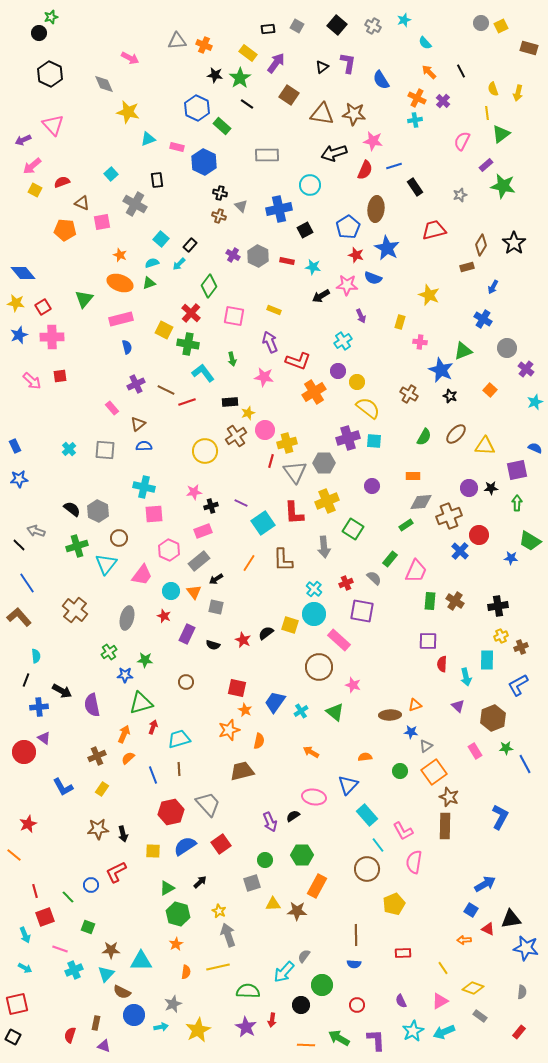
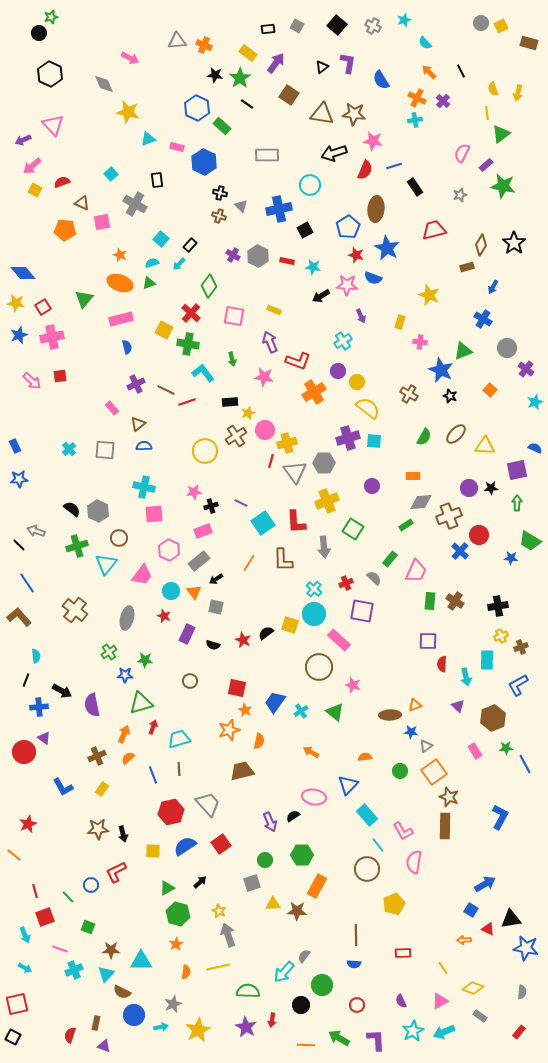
brown rectangle at (529, 48): moved 5 px up
pink semicircle at (462, 141): moved 12 px down
pink cross at (52, 337): rotated 10 degrees counterclockwise
red L-shape at (294, 513): moved 2 px right, 9 px down
brown circle at (186, 682): moved 4 px right, 1 px up
